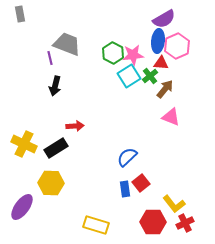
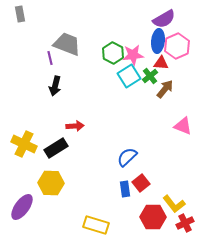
pink triangle: moved 12 px right, 9 px down
red hexagon: moved 5 px up
